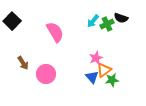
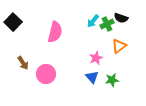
black square: moved 1 px right, 1 px down
pink semicircle: rotated 45 degrees clockwise
orange triangle: moved 15 px right, 24 px up
